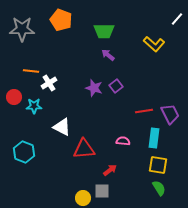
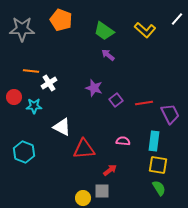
green trapezoid: rotated 35 degrees clockwise
yellow L-shape: moved 9 px left, 14 px up
purple square: moved 14 px down
red line: moved 8 px up
cyan rectangle: moved 3 px down
